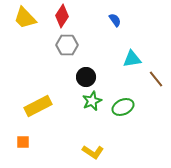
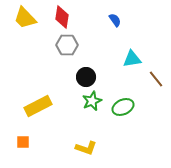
red diamond: moved 1 px down; rotated 25 degrees counterclockwise
yellow L-shape: moved 7 px left, 4 px up; rotated 15 degrees counterclockwise
